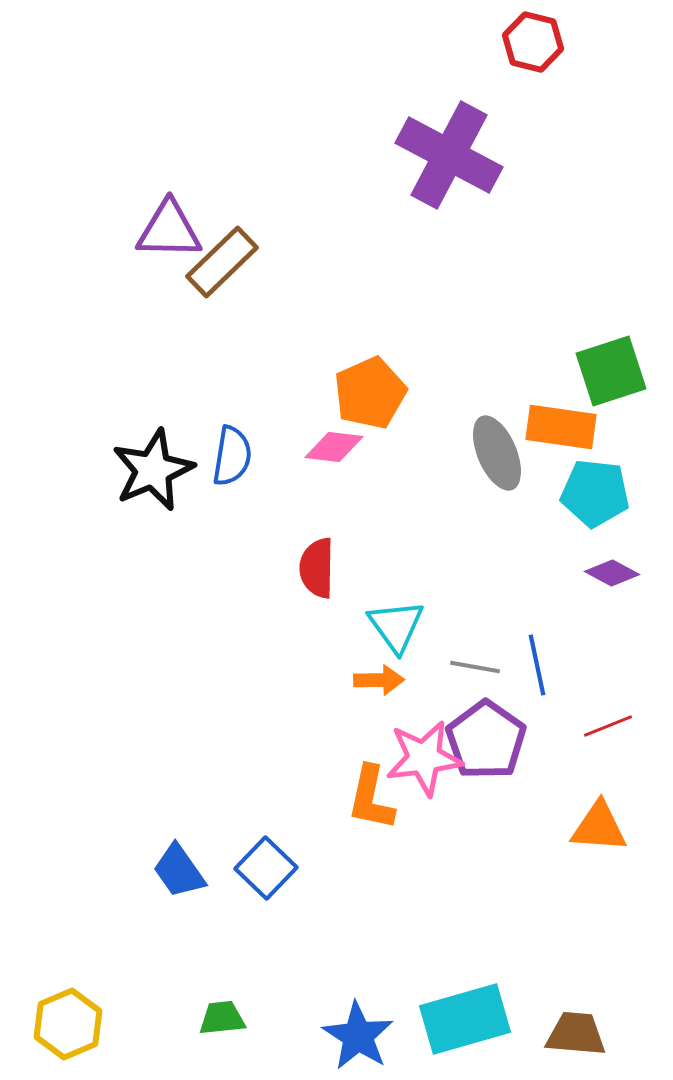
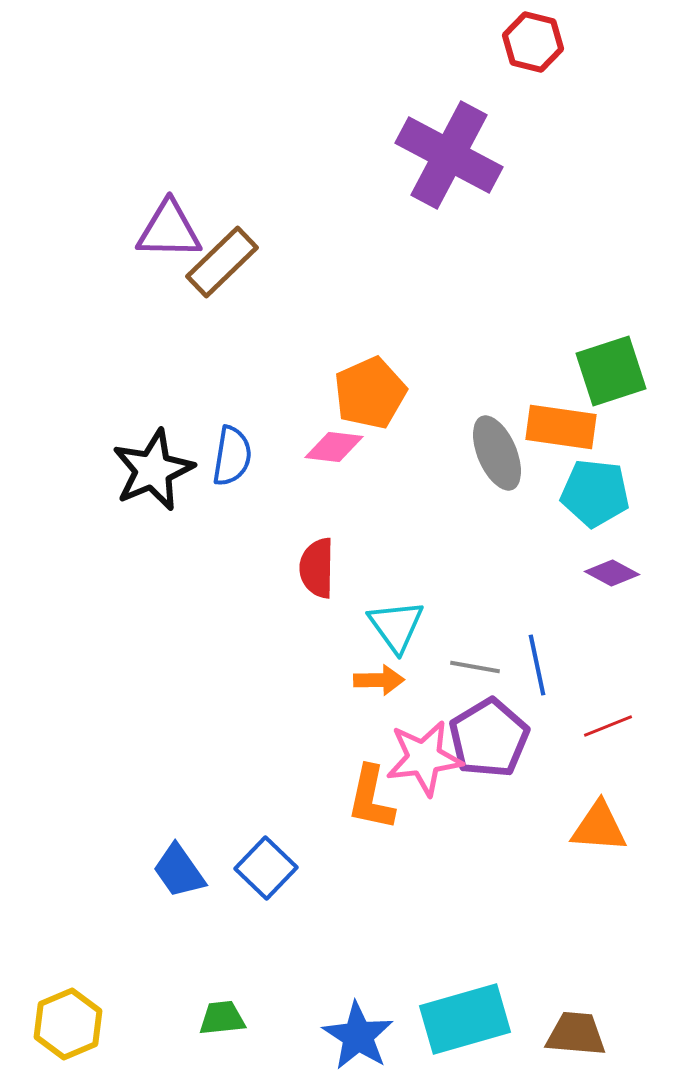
purple pentagon: moved 3 px right, 2 px up; rotated 6 degrees clockwise
